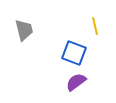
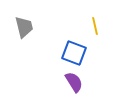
gray trapezoid: moved 3 px up
purple semicircle: moved 2 px left; rotated 95 degrees clockwise
